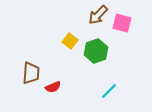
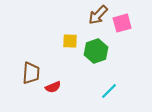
pink square: rotated 30 degrees counterclockwise
yellow square: rotated 35 degrees counterclockwise
